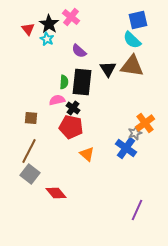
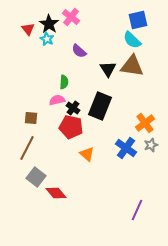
black rectangle: moved 18 px right, 24 px down; rotated 16 degrees clockwise
gray star: moved 16 px right, 12 px down
brown line: moved 2 px left, 3 px up
gray square: moved 6 px right, 3 px down
